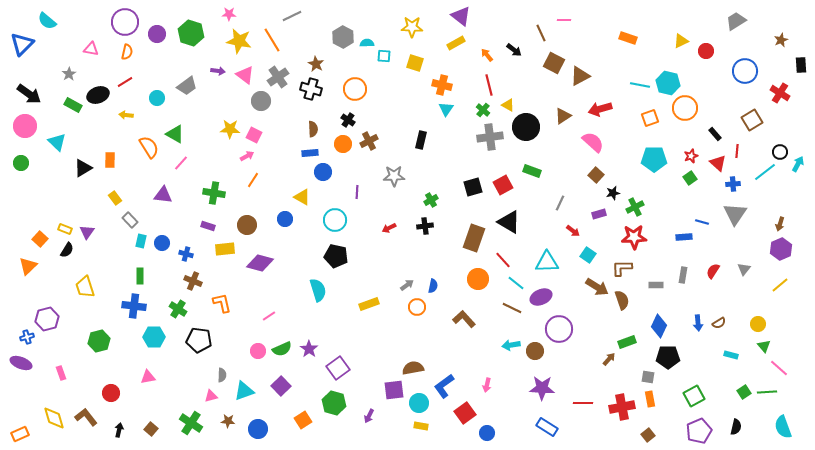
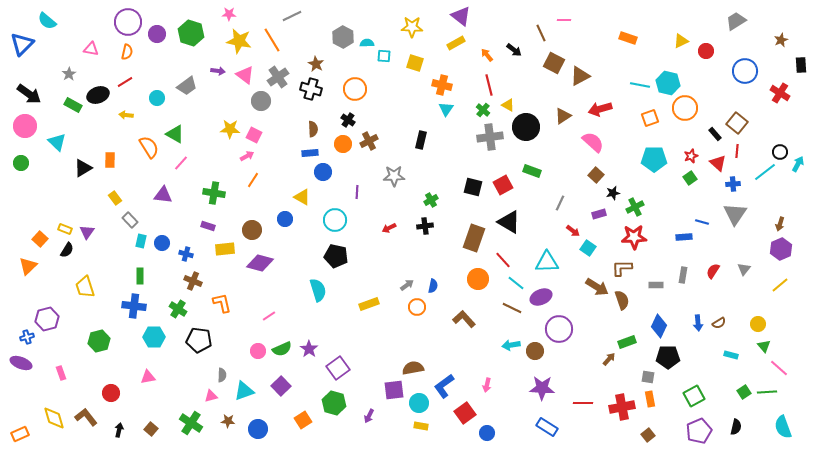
purple circle at (125, 22): moved 3 px right
brown square at (752, 120): moved 15 px left, 3 px down; rotated 20 degrees counterclockwise
black square at (473, 187): rotated 30 degrees clockwise
brown circle at (247, 225): moved 5 px right, 5 px down
cyan square at (588, 255): moved 7 px up
